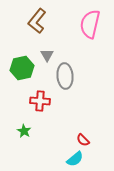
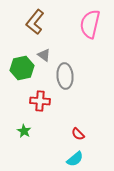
brown L-shape: moved 2 px left, 1 px down
gray triangle: moved 3 px left; rotated 24 degrees counterclockwise
red semicircle: moved 5 px left, 6 px up
